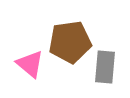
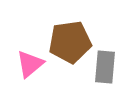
pink triangle: rotated 40 degrees clockwise
